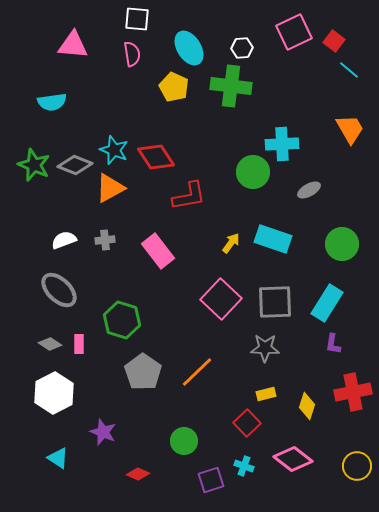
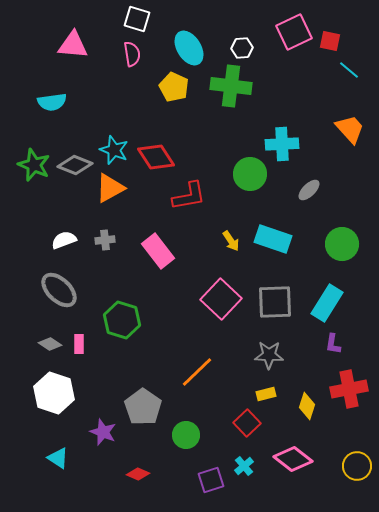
white square at (137, 19): rotated 12 degrees clockwise
red square at (334, 41): moved 4 px left; rotated 25 degrees counterclockwise
orange trapezoid at (350, 129): rotated 12 degrees counterclockwise
green circle at (253, 172): moved 3 px left, 2 px down
gray ellipse at (309, 190): rotated 15 degrees counterclockwise
yellow arrow at (231, 243): moved 2 px up; rotated 110 degrees clockwise
gray star at (265, 348): moved 4 px right, 7 px down
gray pentagon at (143, 372): moved 35 px down
red cross at (353, 392): moved 4 px left, 3 px up
white hexagon at (54, 393): rotated 15 degrees counterclockwise
green circle at (184, 441): moved 2 px right, 6 px up
cyan cross at (244, 466): rotated 30 degrees clockwise
